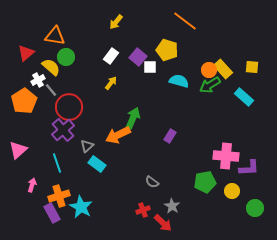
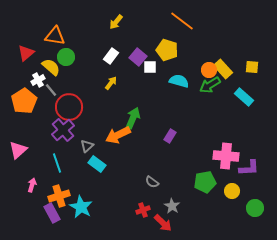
orange line at (185, 21): moved 3 px left
